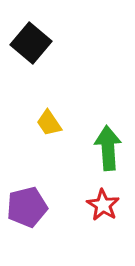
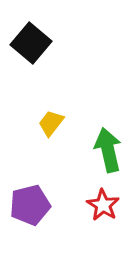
yellow trapezoid: moved 2 px right; rotated 72 degrees clockwise
green arrow: moved 2 px down; rotated 9 degrees counterclockwise
purple pentagon: moved 3 px right, 2 px up
